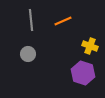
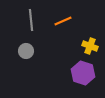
gray circle: moved 2 px left, 3 px up
